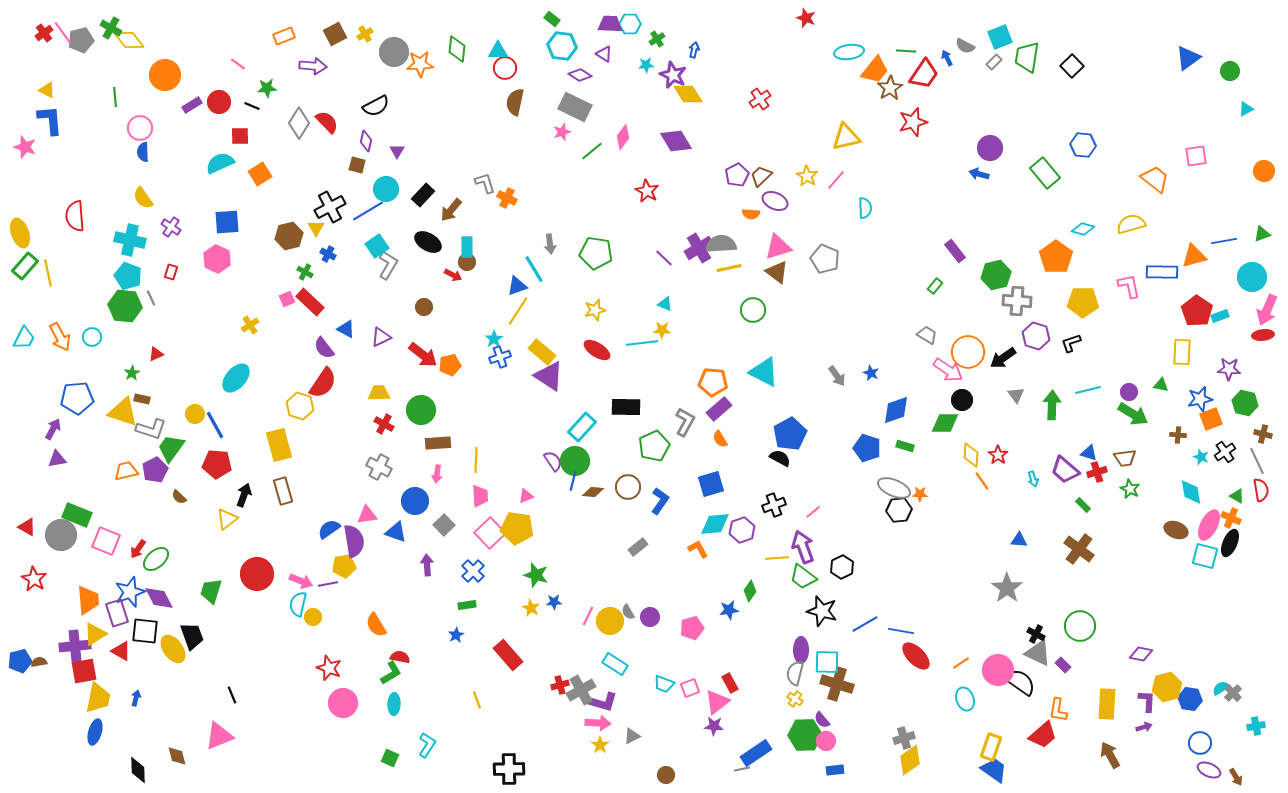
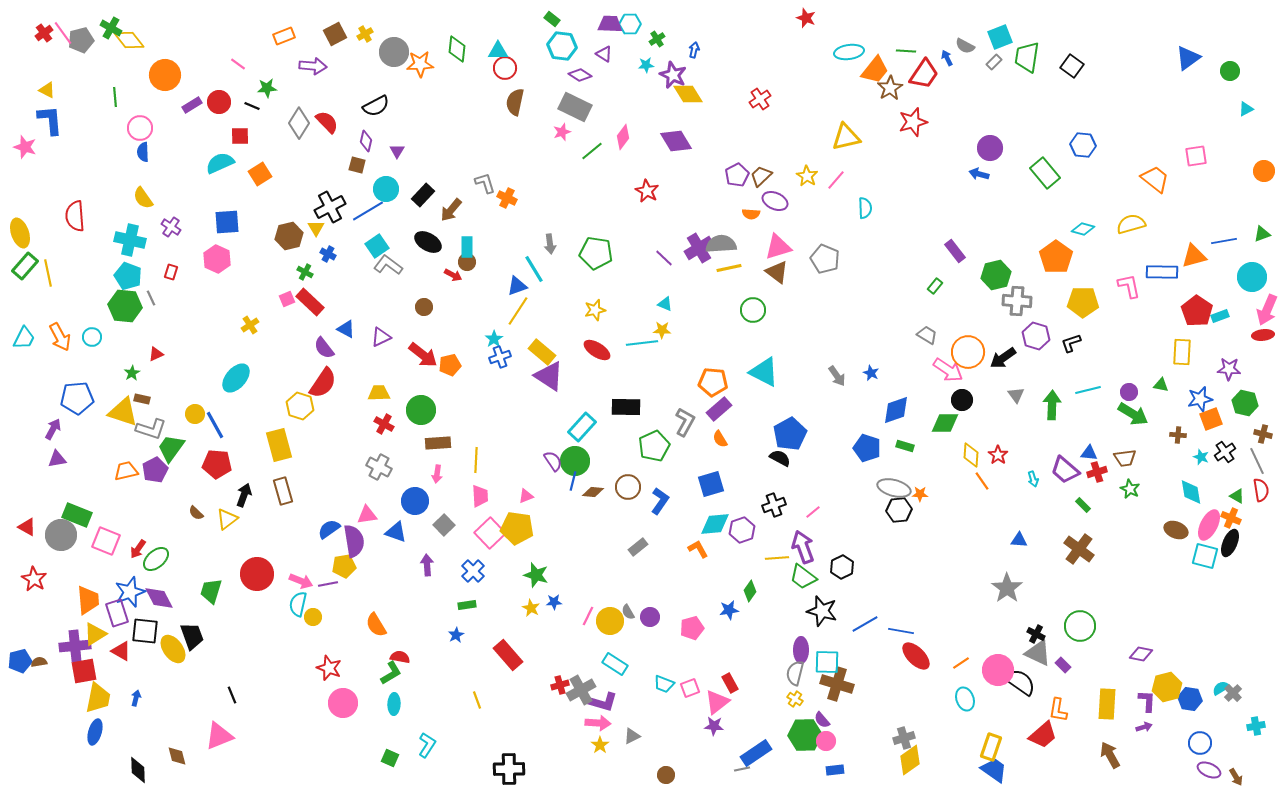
black square at (1072, 66): rotated 10 degrees counterclockwise
gray L-shape at (388, 265): rotated 84 degrees counterclockwise
blue triangle at (1089, 453): rotated 12 degrees counterclockwise
gray ellipse at (894, 488): rotated 8 degrees counterclockwise
brown semicircle at (179, 497): moved 17 px right, 16 px down
